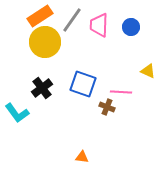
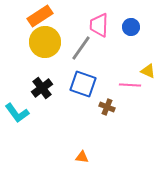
gray line: moved 9 px right, 28 px down
pink line: moved 9 px right, 7 px up
